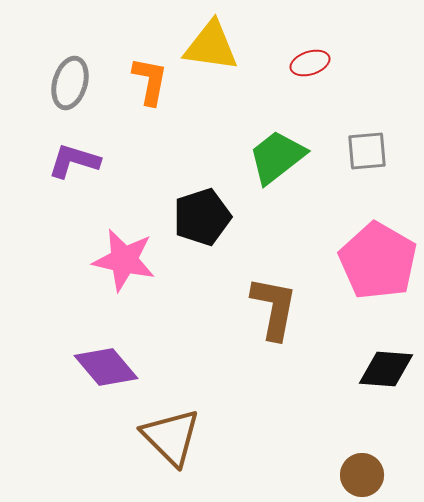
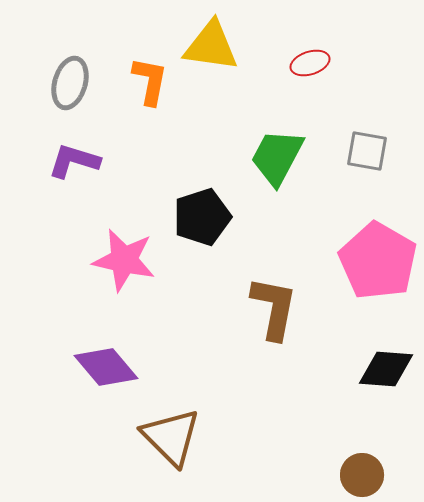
gray square: rotated 15 degrees clockwise
green trapezoid: rotated 24 degrees counterclockwise
